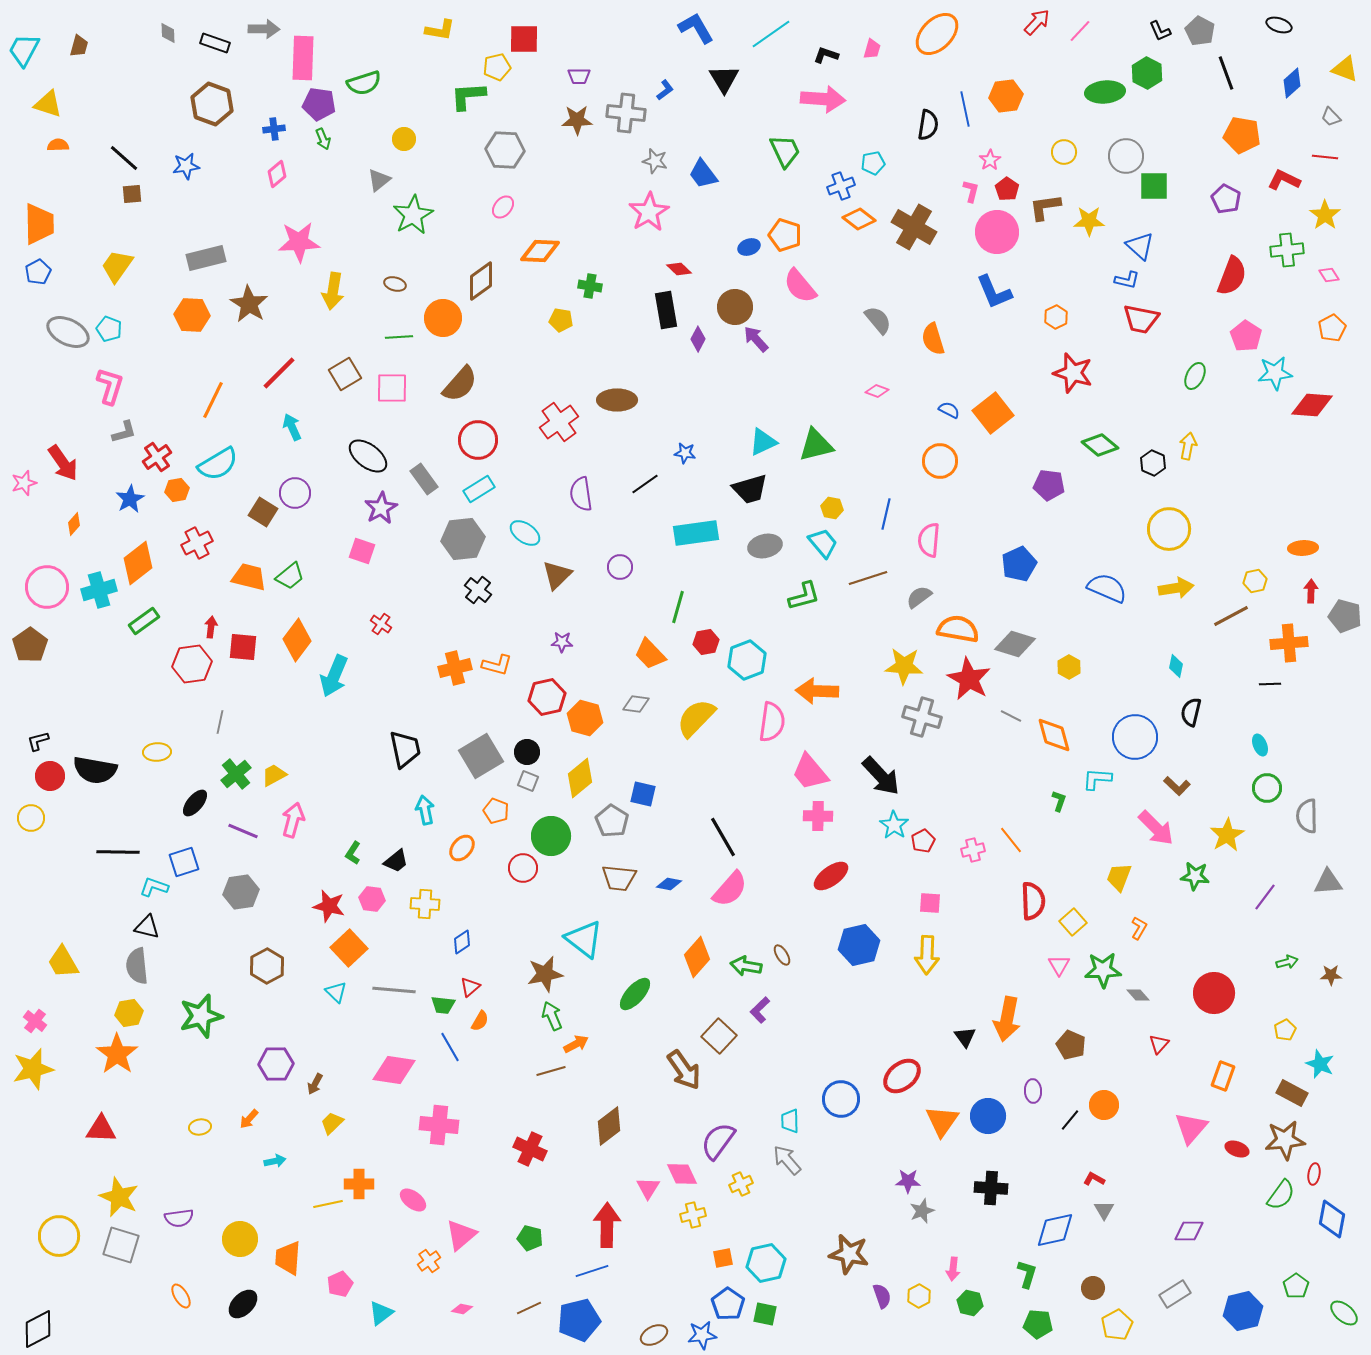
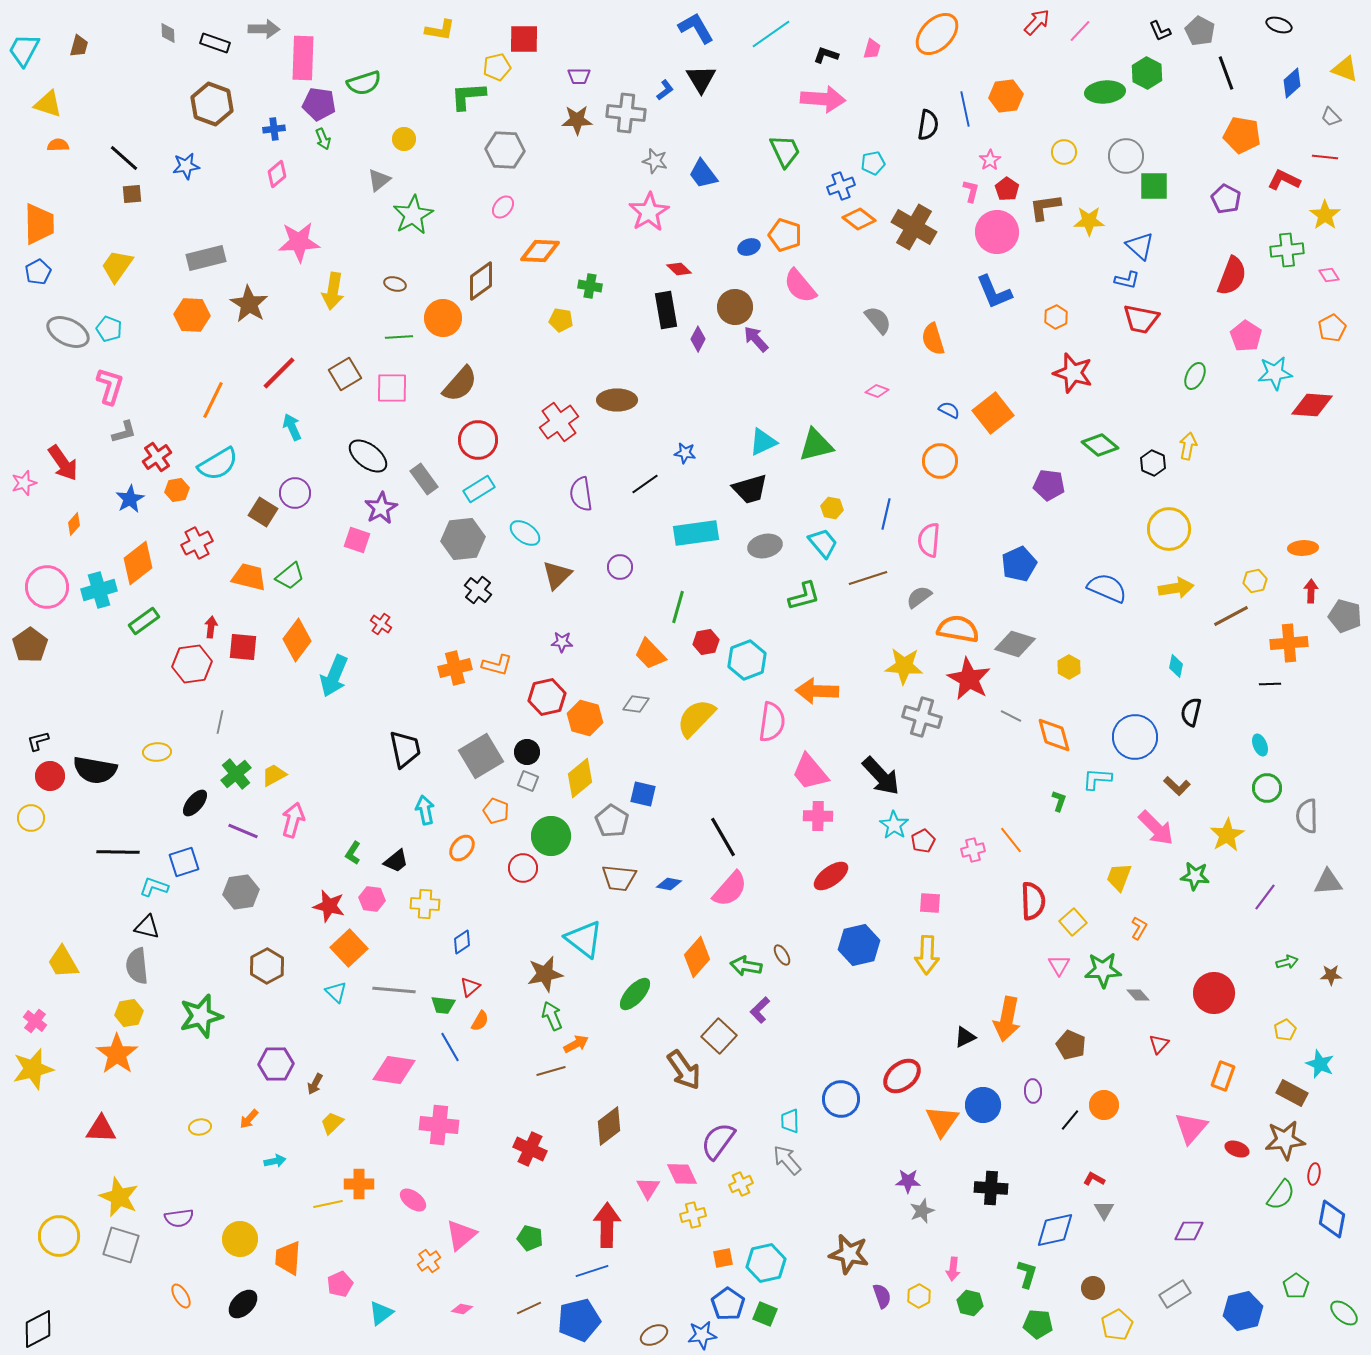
black triangle at (724, 79): moved 23 px left
pink square at (362, 551): moved 5 px left, 11 px up
black triangle at (965, 1037): rotated 40 degrees clockwise
blue circle at (988, 1116): moved 5 px left, 11 px up
green square at (765, 1314): rotated 10 degrees clockwise
